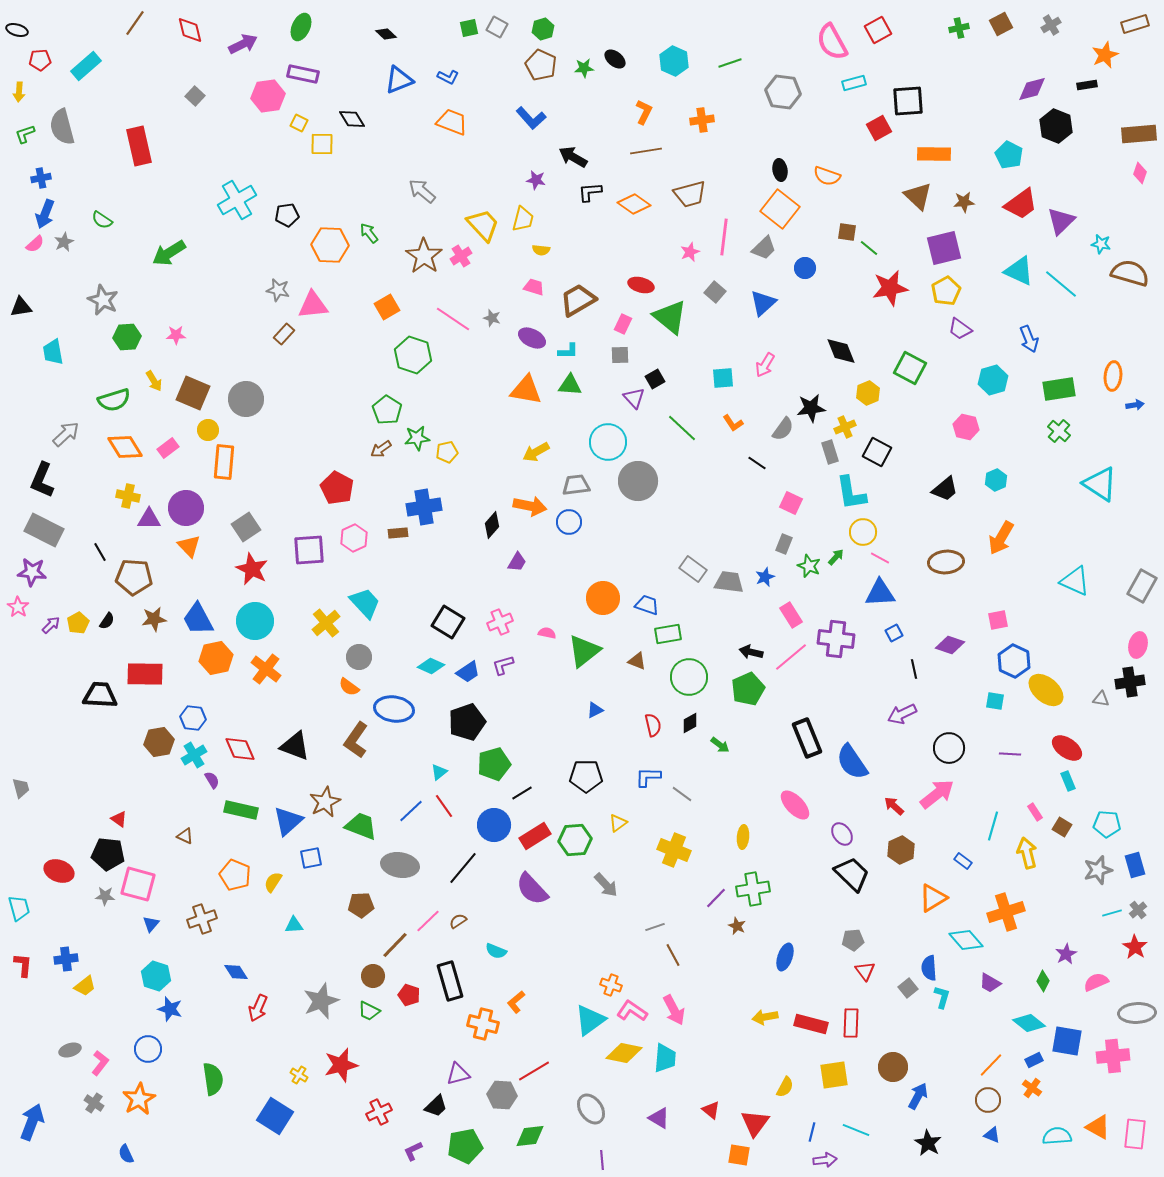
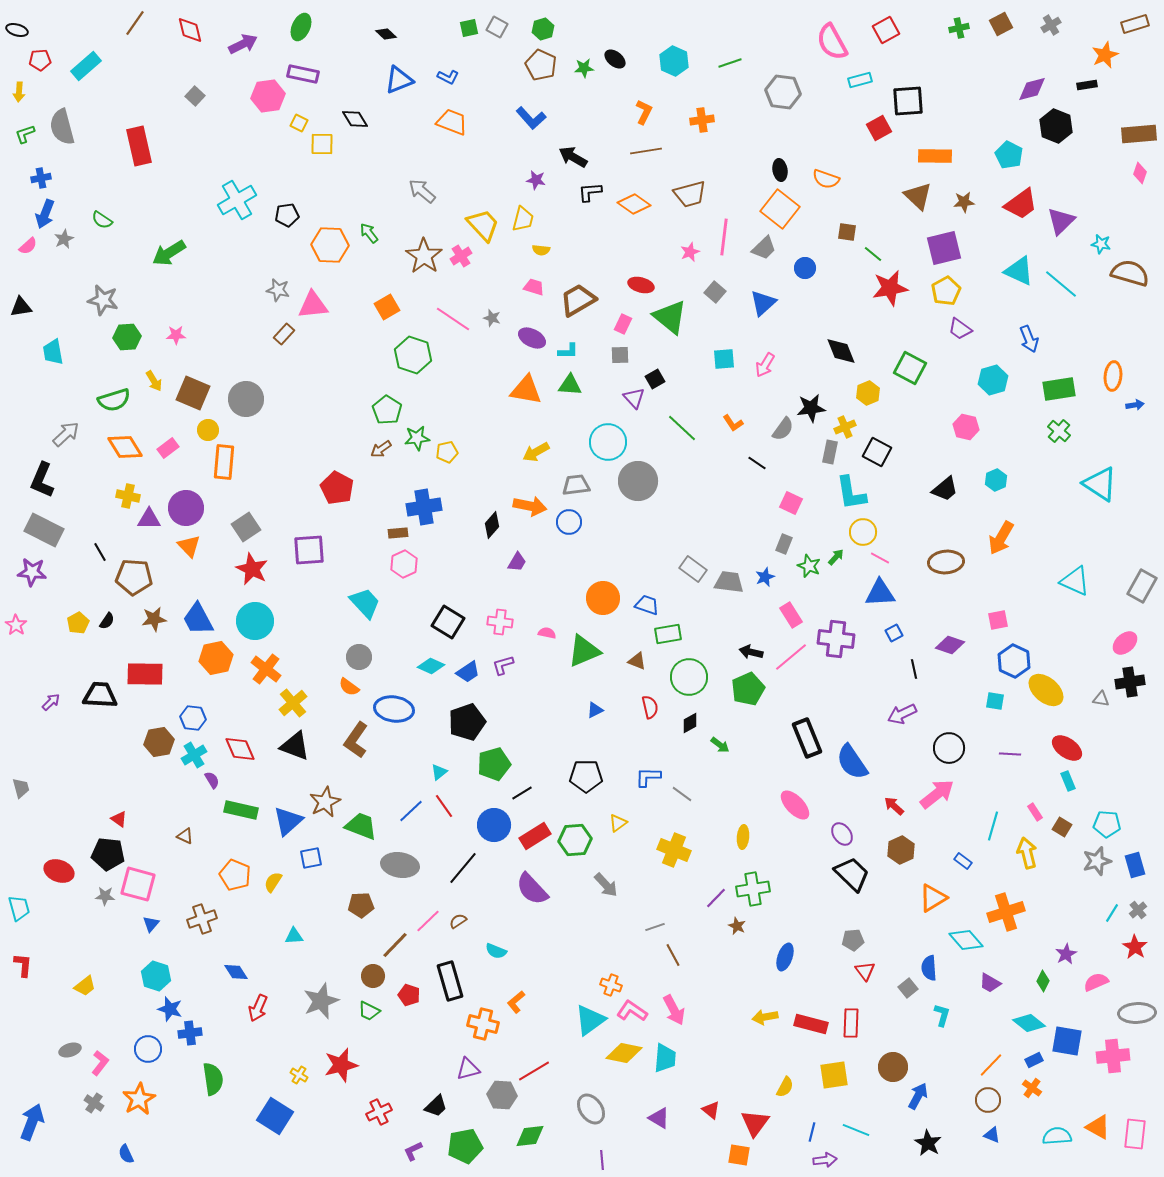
red square at (878, 30): moved 8 px right
cyan rectangle at (854, 83): moved 6 px right, 3 px up
black diamond at (352, 119): moved 3 px right
orange rectangle at (934, 154): moved 1 px right, 2 px down
orange semicircle at (827, 176): moved 1 px left, 3 px down
gray star at (64, 242): moved 3 px up
pink semicircle at (35, 244): moved 7 px left, 2 px down
green line at (869, 248): moved 4 px right, 6 px down
gray star at (103, 300): rotated 12 degrees counterclockwise
cyan square at (723, 378): moved 1 px right, 19 px up
gray rectangle at (830, 452): rotated 30 degrees clockwise
pink hexagon at (354, 538): moved 50 px right, 26 px down
pink star at (18, 607): moved 2 px left, 18 px down
pink cross at (500, 622): rotated 30 degrees clockwise
yellow cross at (326, 623): moved 33 px left, 80 px down
purple arrow at (51, 625): moved 77 px down
pink ellipse at (1138, 645): moved 13 px left, 2 px up; rotated 35 degrees clockwise
green triangle at (584, 651): rotated 15 degrees clockwise
red semicircle at (653, 725): moved 3 px left, 18 px up
gray star at (1098, 870): moved 1 px left, 9 px up
cyan line at (1112, 913): rotated 42 degrees counterclockwise
cyan triangle at (294, 925): moved 11 px down
blue cross at (66, 959): moved 124 px right, 74 px down
cyan L-shape at (942, 997): moved 18 px down
purple triangle at (458, 1074): moved 10 px right, 5 px up
